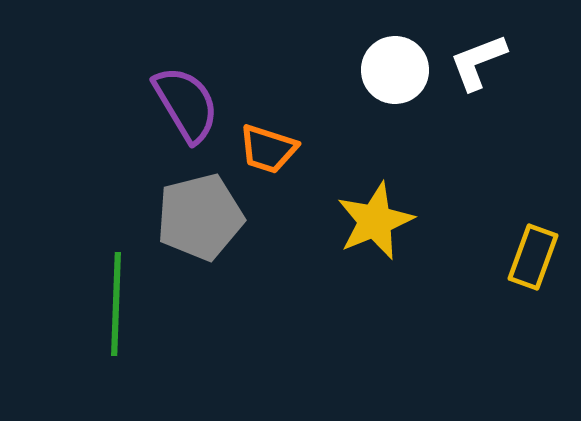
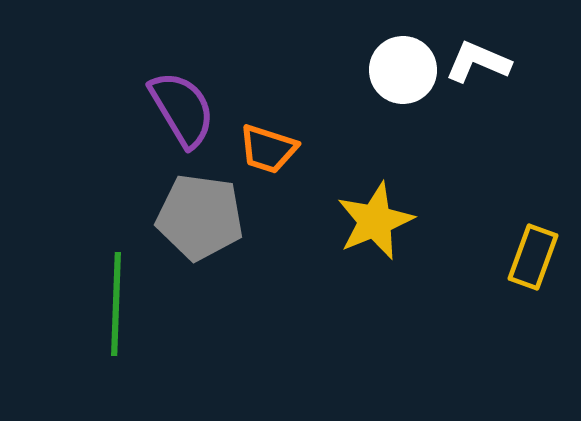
white L-shape: rotated 44 degrees clockwise
white circle: moved 8 px right
purple semicircle: moved 4 px left, 5 px down
gray pentagon: rotated 22 degrees clockwise
